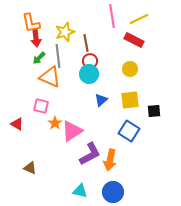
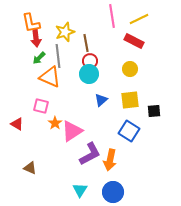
red rectangle: moved 1 px down
cyan triangle: moved 1 px up; rotated 49 degrees clockwise
